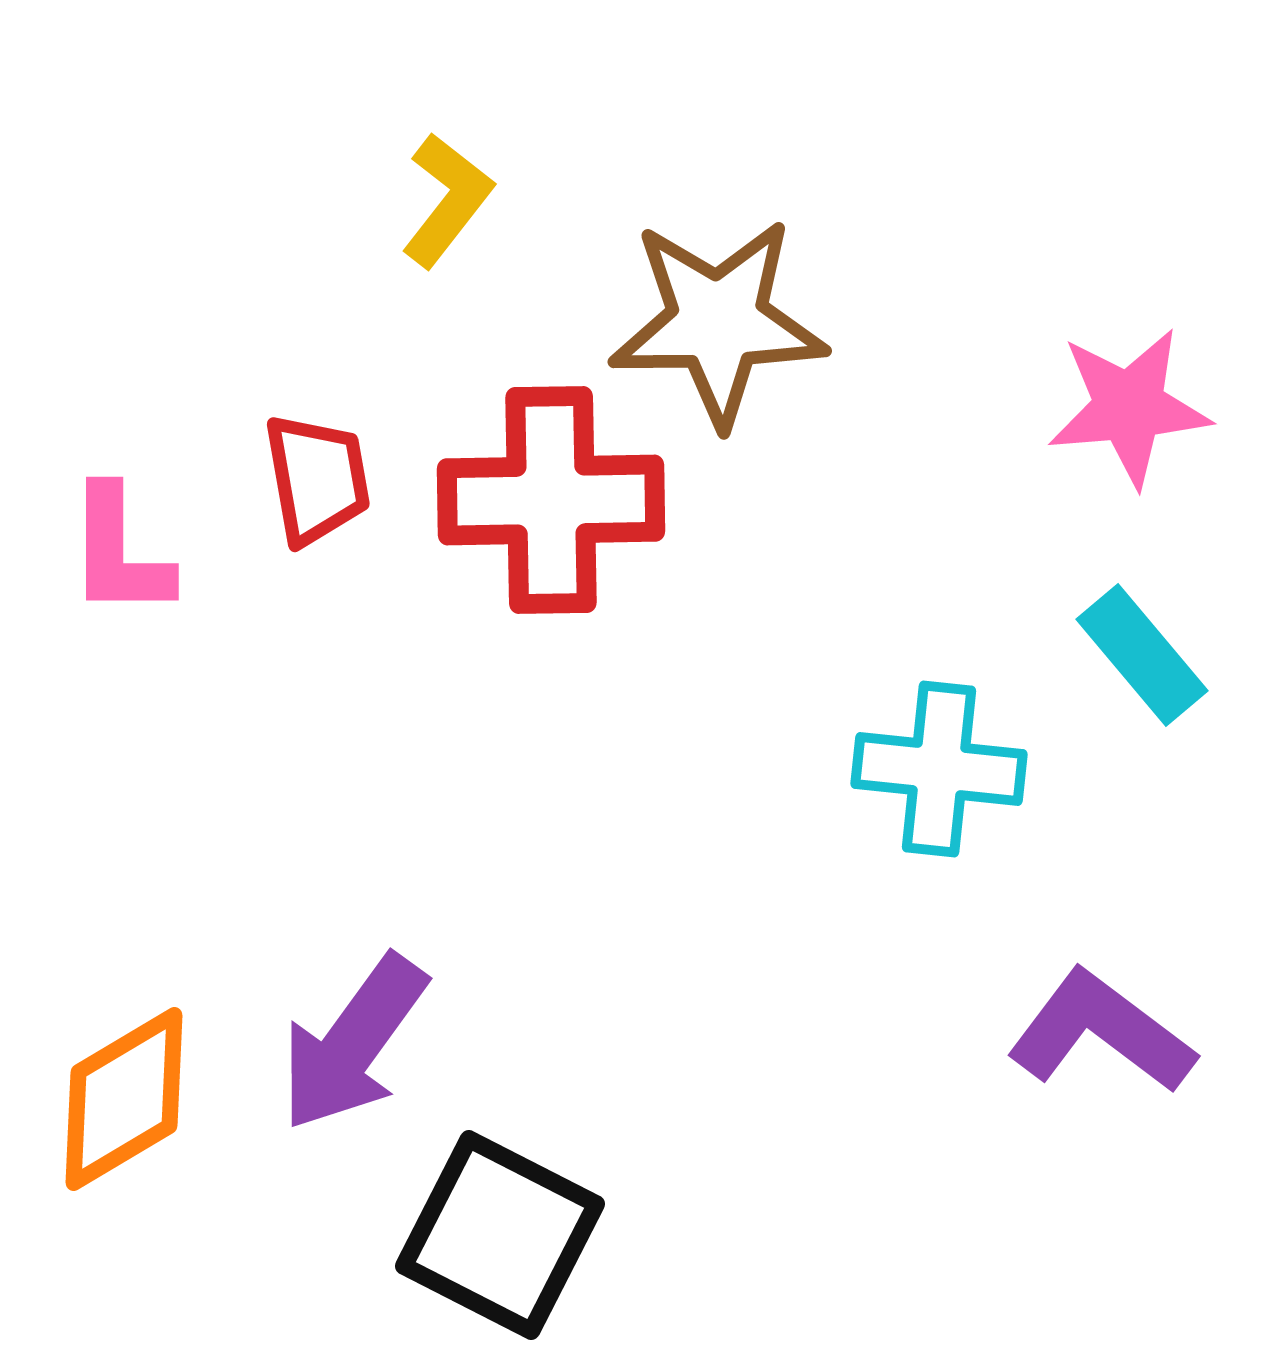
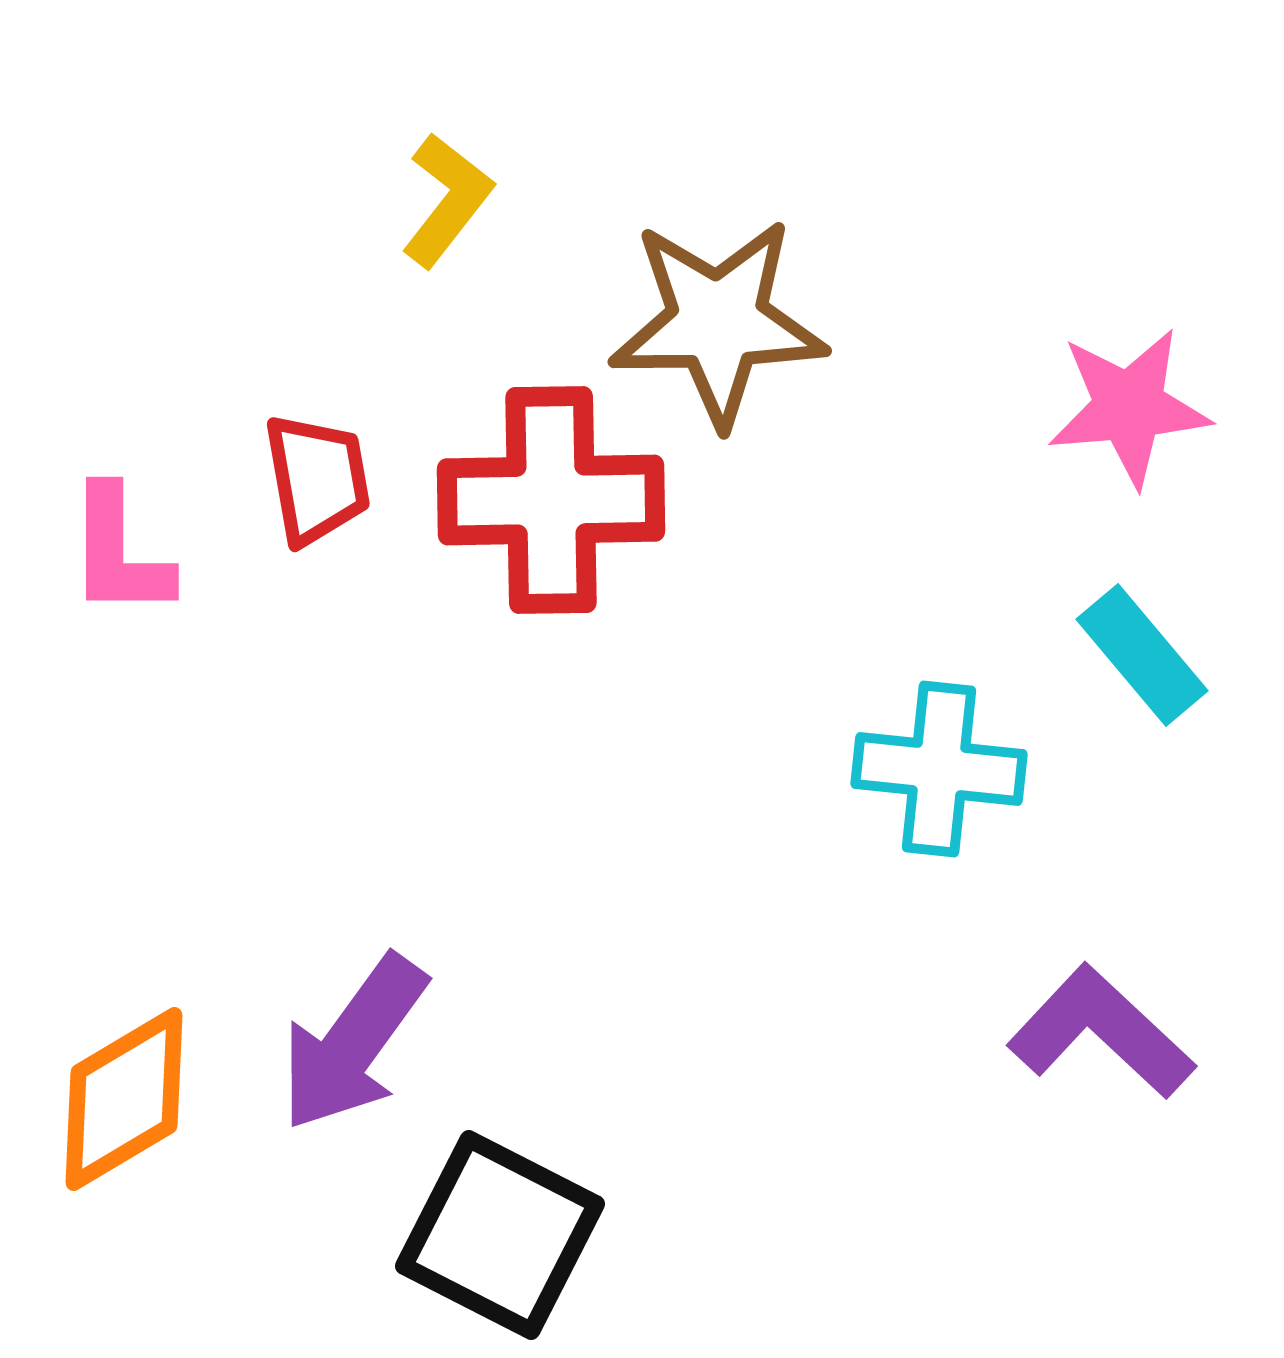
purple L-shape: rotated 6 degrees clockwise
